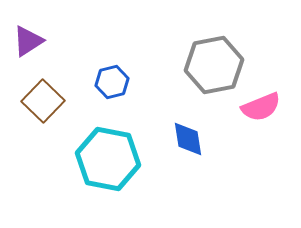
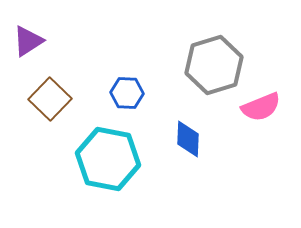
gray hexagon: rotated 6 degrees counterclockwise
blue hexagon: moved 15 px right, 11 px down; rotated 16 degrees clockwise
brown square: moved 7 px right, 2 px up
blue diamond: rotated 12 degrees clockwise
